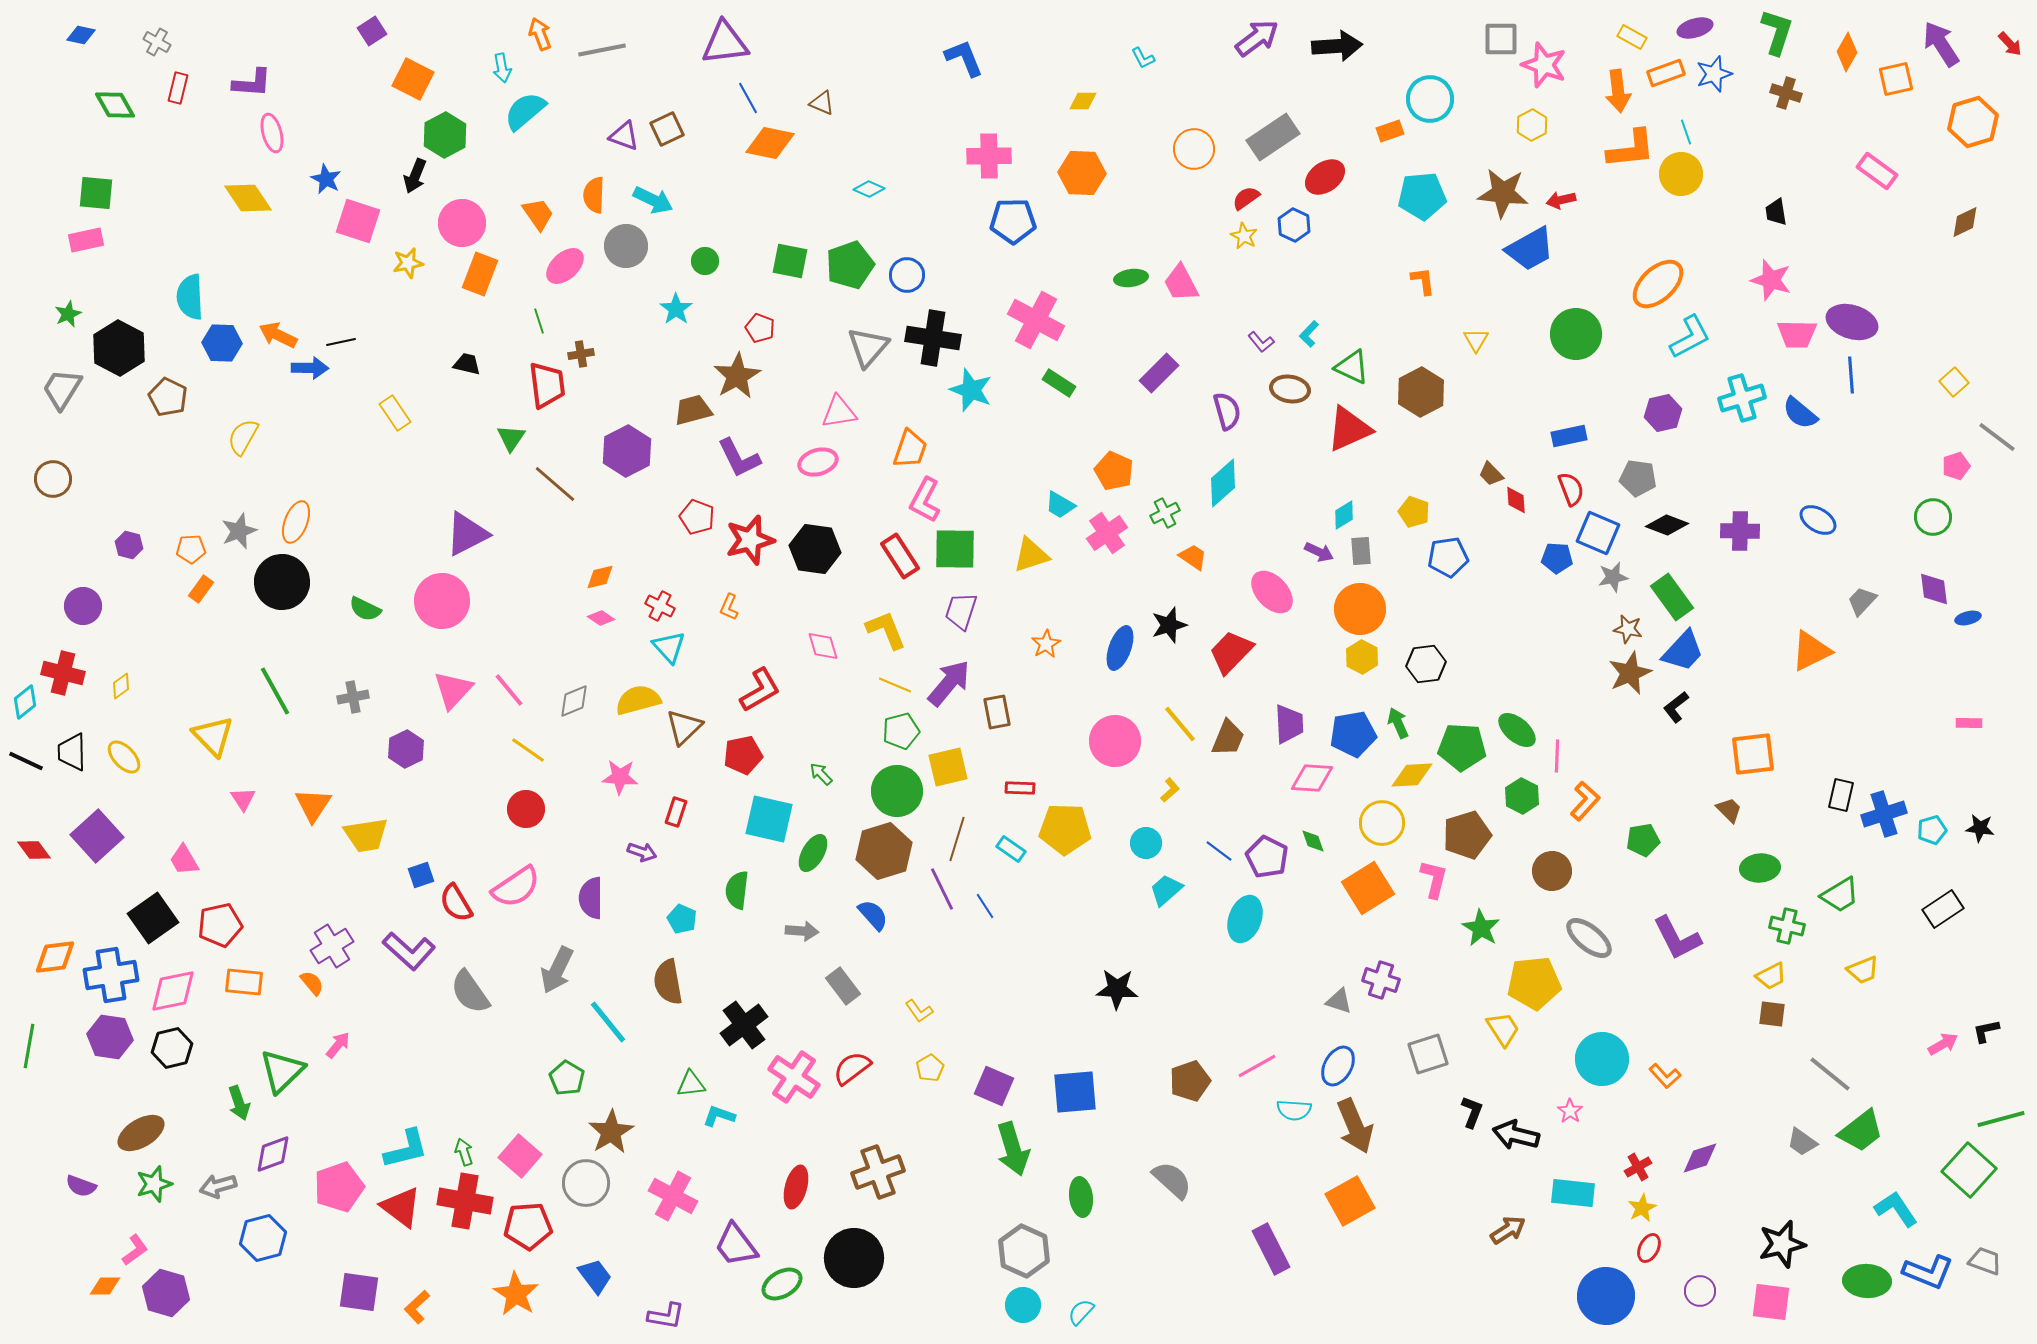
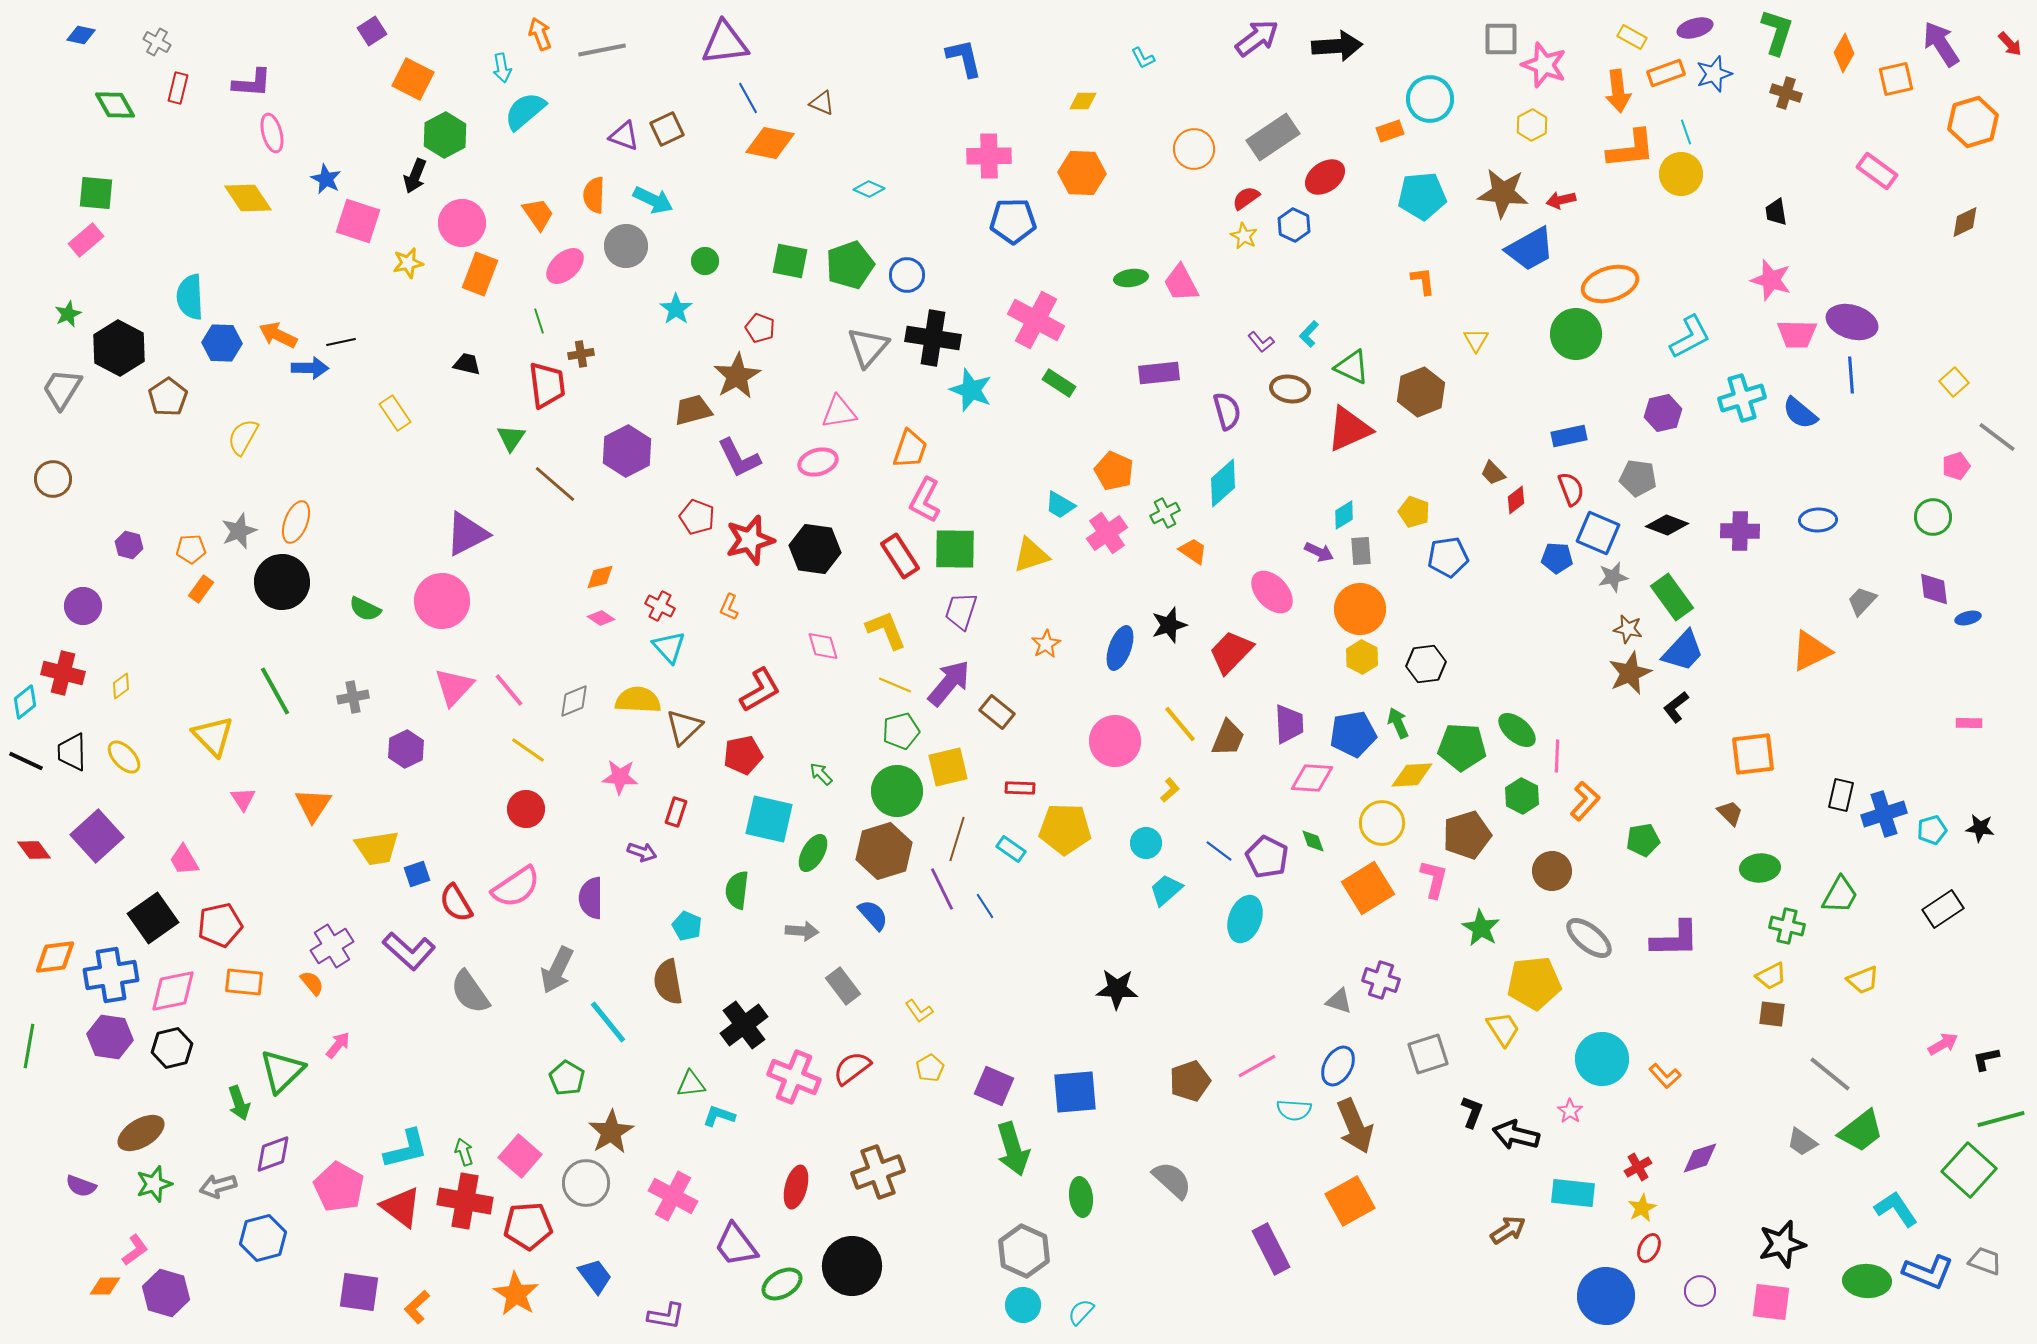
orange diamond at (1847, 52): moved 3 px left, 1 px down
blue L-shape at (964, 58): rotated 9 degrees clockwise
pink rectangle at (86, 240): rotated 28 degrees counterclockwise
orange ellipse at (1658, 284): moved 48 px left; rotated 26 degrees clockwise
purple rectangle at (1159, 373): rotated 39 degrees clockwise
brown hexagon at (1421, 392): rotated 6 degrees clockwise
brown pentagon at (168, 397): rotated 12 degrees clockwise
brown trapezoid at (1491, 474): moved 2 px right, 1 px up
red diamond at (1516, 500): rotated 56 degrees clockwise
blue ellipse at (1818, 520): rotated 33 degrees counterclockwise
orange trapezoid at (1193, 557): moved 6 px up
pink triangle at (453, 690): moved 1 px right, 3 px up
yellow semicircle at (638, 700): rotated 18 degrees clockwise
brown rectangle at (997, 712): rotated 40 degrees counterclockwise
brown trapezoid at (1729, 810): moved 1 px right, 3 px down
yellow trapezoid at (366, 835): moved 11 px right, 13 px down
blue square at (421, 875): moved 4 px left, 1 px up
green trapezoid at (1840, 895): rotated 30 degrees counterclockwise
cyan pentagon at (682, 919): moved 5 px right, 7 px down
purple L-shape at (1677, 938): moved 2 px left, 1 px down; rotated 64 degrees counterclockwise
yellow trapezoid at (1863, 970): moved 10 px down
black L-shape at (1986, 1031): moved 28 px down
pink cross at (794, 1077): rotated 12 degrees counterclockwise
pink pentagon at (339, 1187): rotated 24 degrees counterclockwise
black circle at (854, 1258): moved 2 px left, 8 px down
